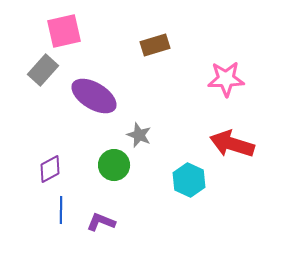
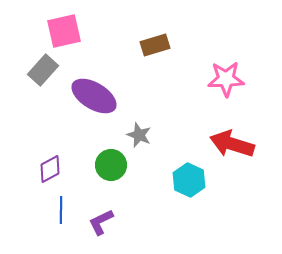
green circle: moved 3 px left
purple L-shape: rotated 48 degrees counterclockwise
